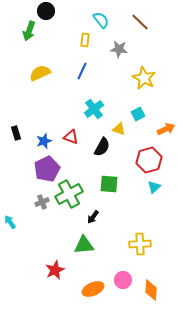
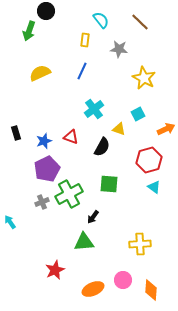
cyan triangle: rotated 40 degrees counterclockwise
green triangle: moved 3 px up
